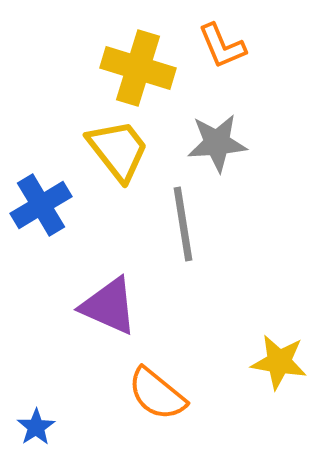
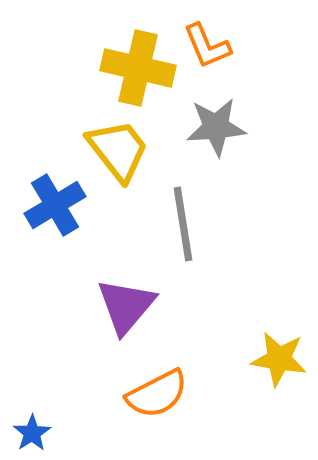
orange L-shape: moved 15 px left
yellow cross: rotated 4 degrees counterclockwise
gray star: moved 1 px left, 16 px up
blue cross: moved 14 px right
purple triangle: moved 17 px right; rotated 46 degrees clockwise
yellow star: moved 3 px up
orange semicircle: rotated 66 degrees counterclockwise
blue star: moved 4 px left, 6 px down
